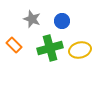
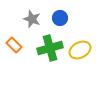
blue circle: moved 2 px left, 3 px up
yellow ellipse: rotated 15 degrees counterclockwise
